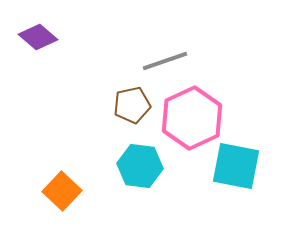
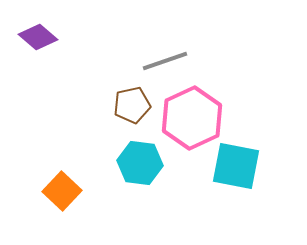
cyan hexagon: moved 3 px up
